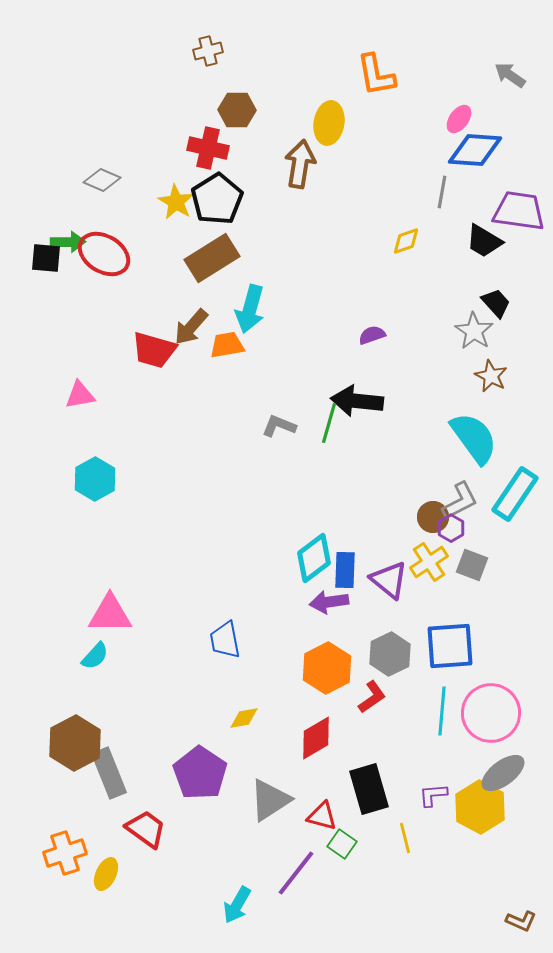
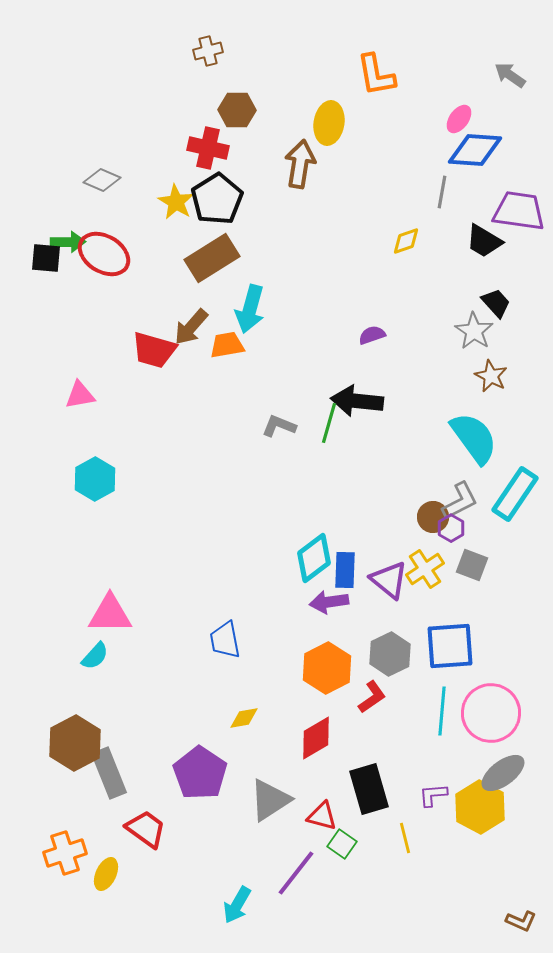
yellow cross at (429, 562): moved 4 px left, 7 px down
